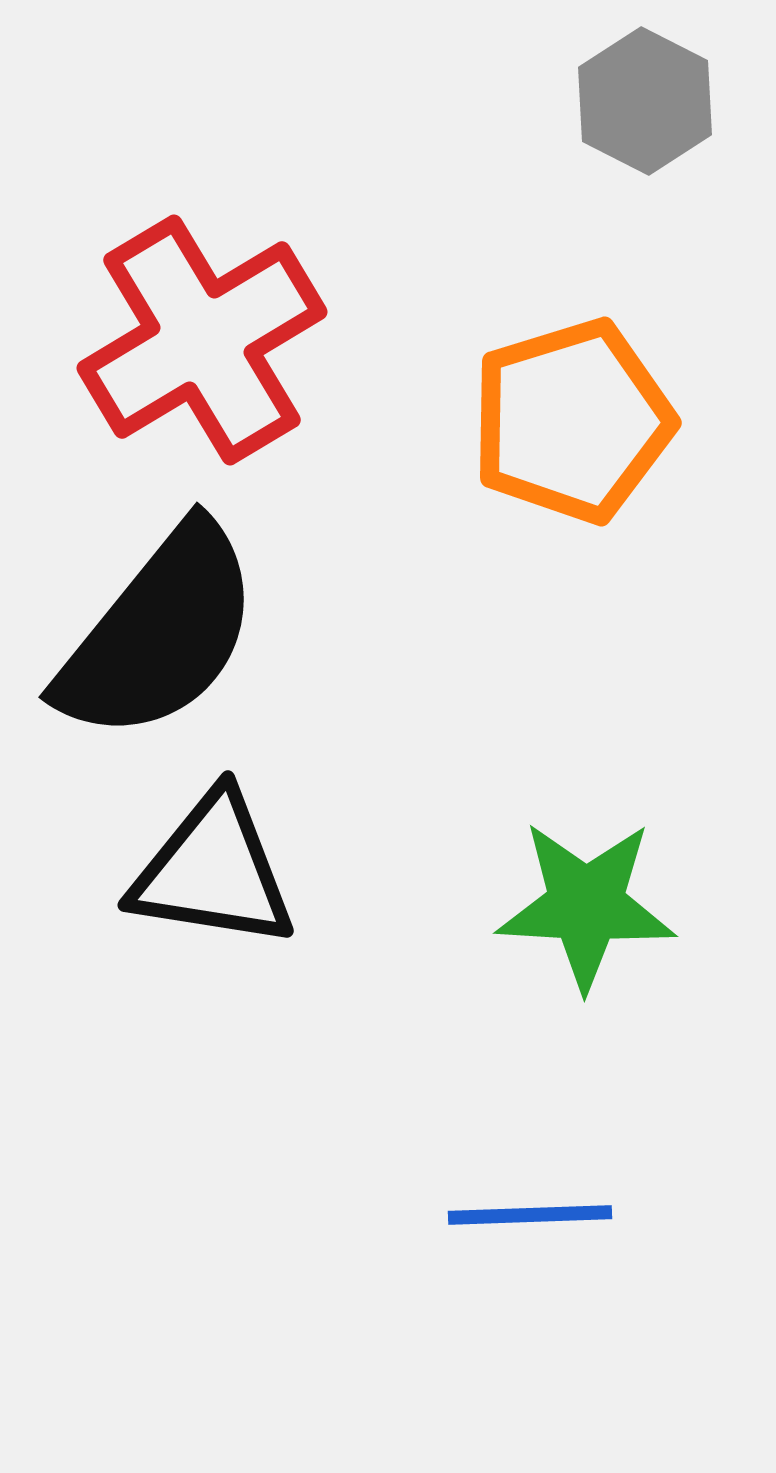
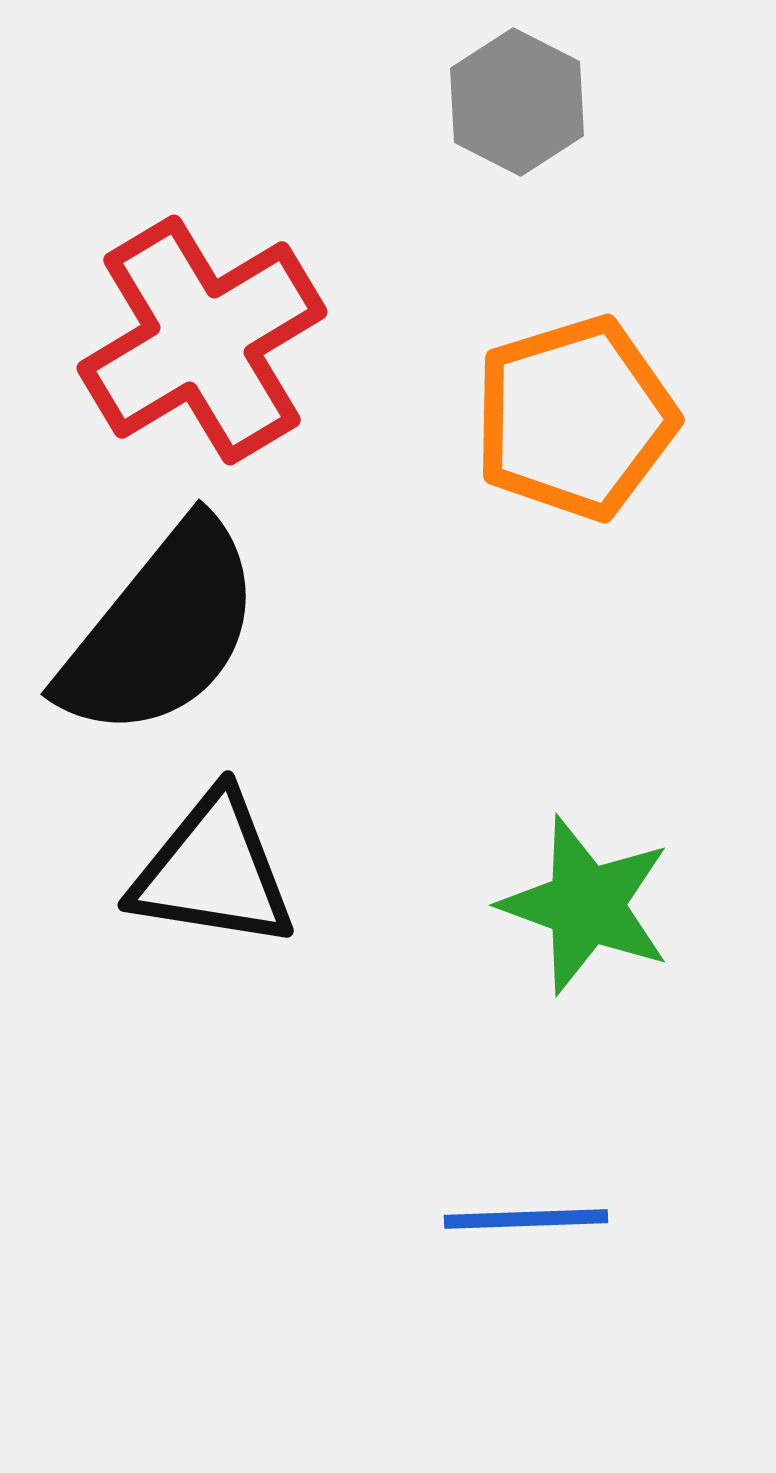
gray hexagon: moved 128 px left, 1 px down
orange pentagon: moved 3 px right, 3 px up
black semicircle: moved 2 px right, 3 px up
green star: rotated 17 degrees clockwise
blue line: moved 4 px left, 4 px down
